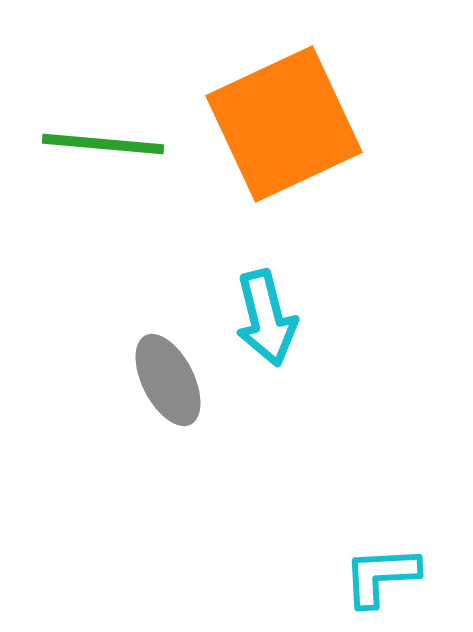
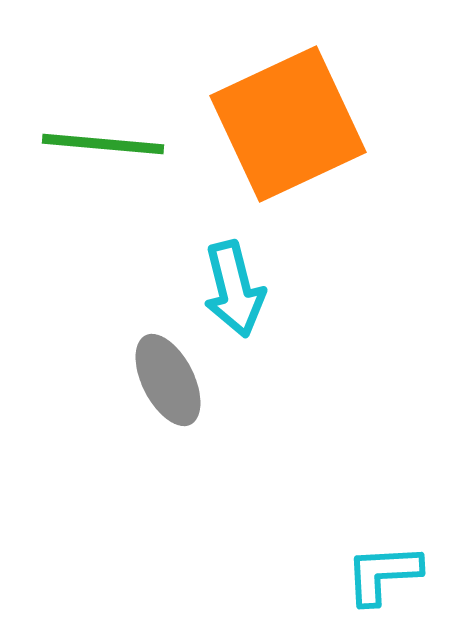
orange square: moved 4 px right
cyan arrow: moved 32 px left, 29 px up
cyan L-shape: moved 2 px right, 2 px up
